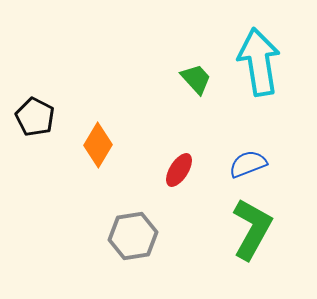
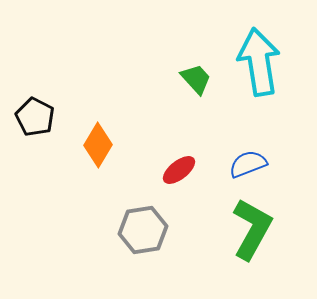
red ellipse: rotated 20 degrees clockwise
gray hexagon: moved 10 px right, 6 px up
